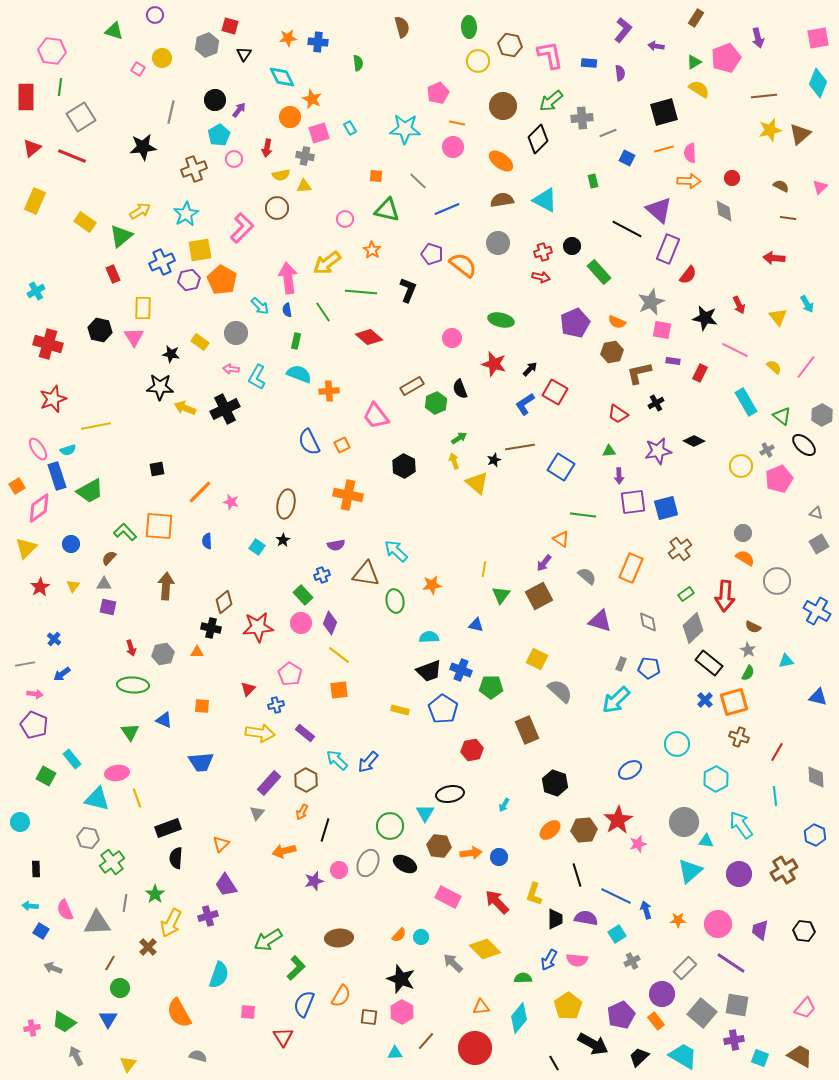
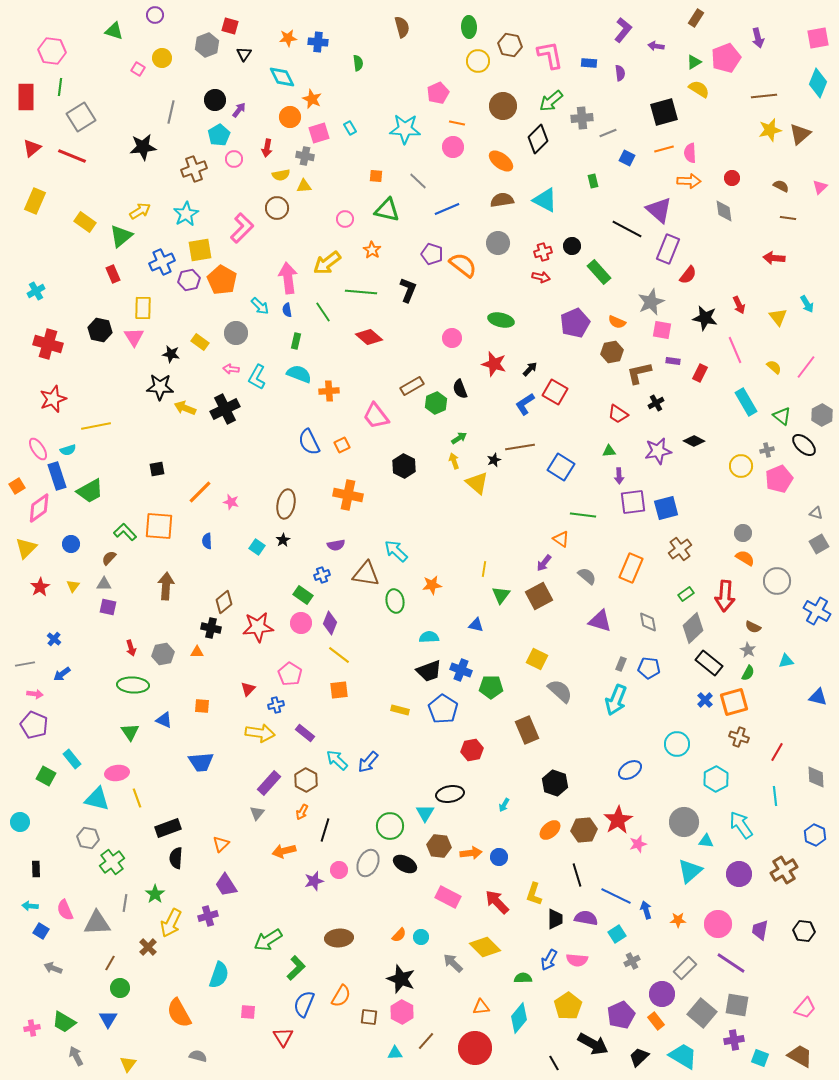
pink line at (735, 350): rotated 40 degrees clockwise
gray cross at (767, 450): rotated 16 degrees clockwise
green rectangle at (303, 595): rotated 12 degrees counterclockwise
cyan arrow at (616, 700): rotated 24 degrees counterclockwise
yellow diamond at (485, 949): moved 2 px up
